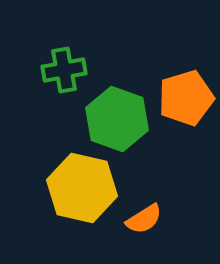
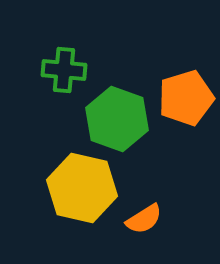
green cross: rotated 15 degrees clockwise
